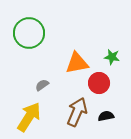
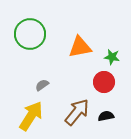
green circle: moved 1 px right, 1 px down
orange triangle: moved 3 px right, 16 px up
red circle: moved 5 px right, 1 px up
brown arrow: rotated 16 degrees clockwise
yellow arrow: moved 2 px right, 1 px up
